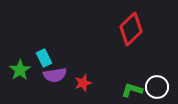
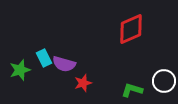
red diamond: rotated 20 degrees clockwise
green star: rotated 15 degrees clockwise
purple semicircle: moved 9 px right, 11 px up; rotated 25 degrees clockwise
white circle: moved 7 px right, 6 px up
